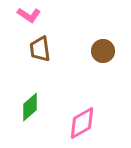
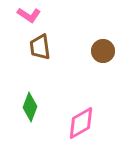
brown trapezoid: moved 2 px up
green diamond: rotated 28 degrees counterclockwise
pink diamond: moved 1 px left
